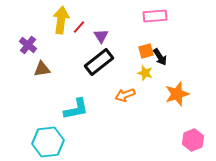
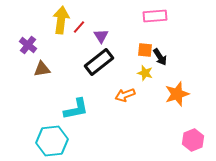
orange square: moved 1 px left, 1 px up; rotated 21 degrees clockwise
cyan hexagon: moved 4 px right, 1 px up
